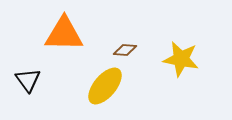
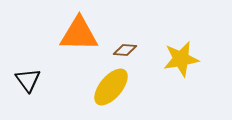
orange triangle: moved 15 px right
yellow star: rotated 21 degrees counterclockwise
yellow ellipse: moved 6 px right, 1 px down
